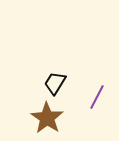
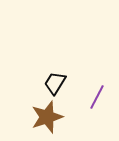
brown star: moved 1 px up; rotated 20 degrees clockwise
